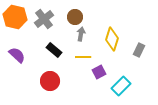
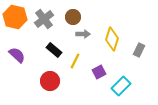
brown circle: moved 2 px left
gray arrow: moved 2 px right; rotated 80 degrees clockwise
yellow line: moved 8 px left, 4 px down; rotated 63 degrees counterclockwise
